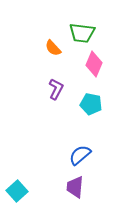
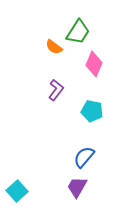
green trapezoid: moved 4 px left, 1 px up; rotated 64 degrees counterclockwise
orange semicircle: moved 1 px right, 1 px up; rotated 12 degrees counterclockwise
purple L-shape: moved 1 px down; rotated 10 degrees clockwise
cyan pentagon: moved 1 px right, 7 px down
blue semicircle: moved 4 px right, 2 px down; rotated 10 degrees counterclockwise
purple trapezoid: moved 2 px right; rotated 25 degrees clockwise
